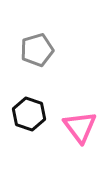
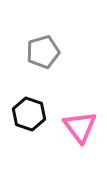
gray pentagon: moved 6 px right, 2 px down
